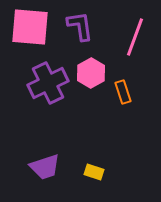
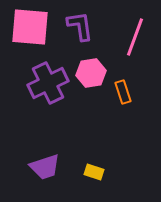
pink hexagon: rotated 20 degrees clockwise
